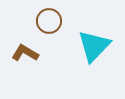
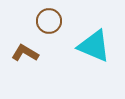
cyan triangle: rotated 51 degrees counterclockwise
